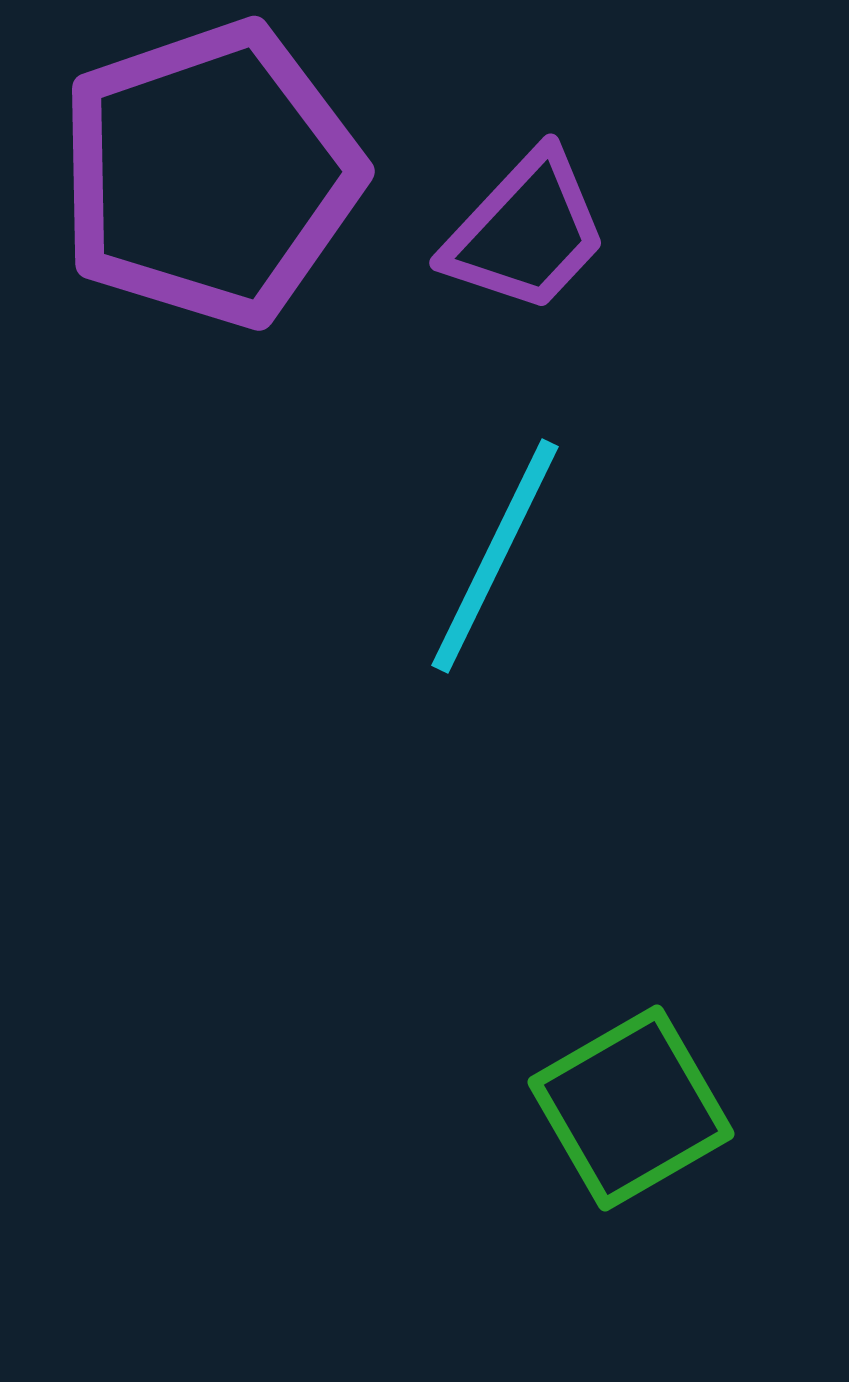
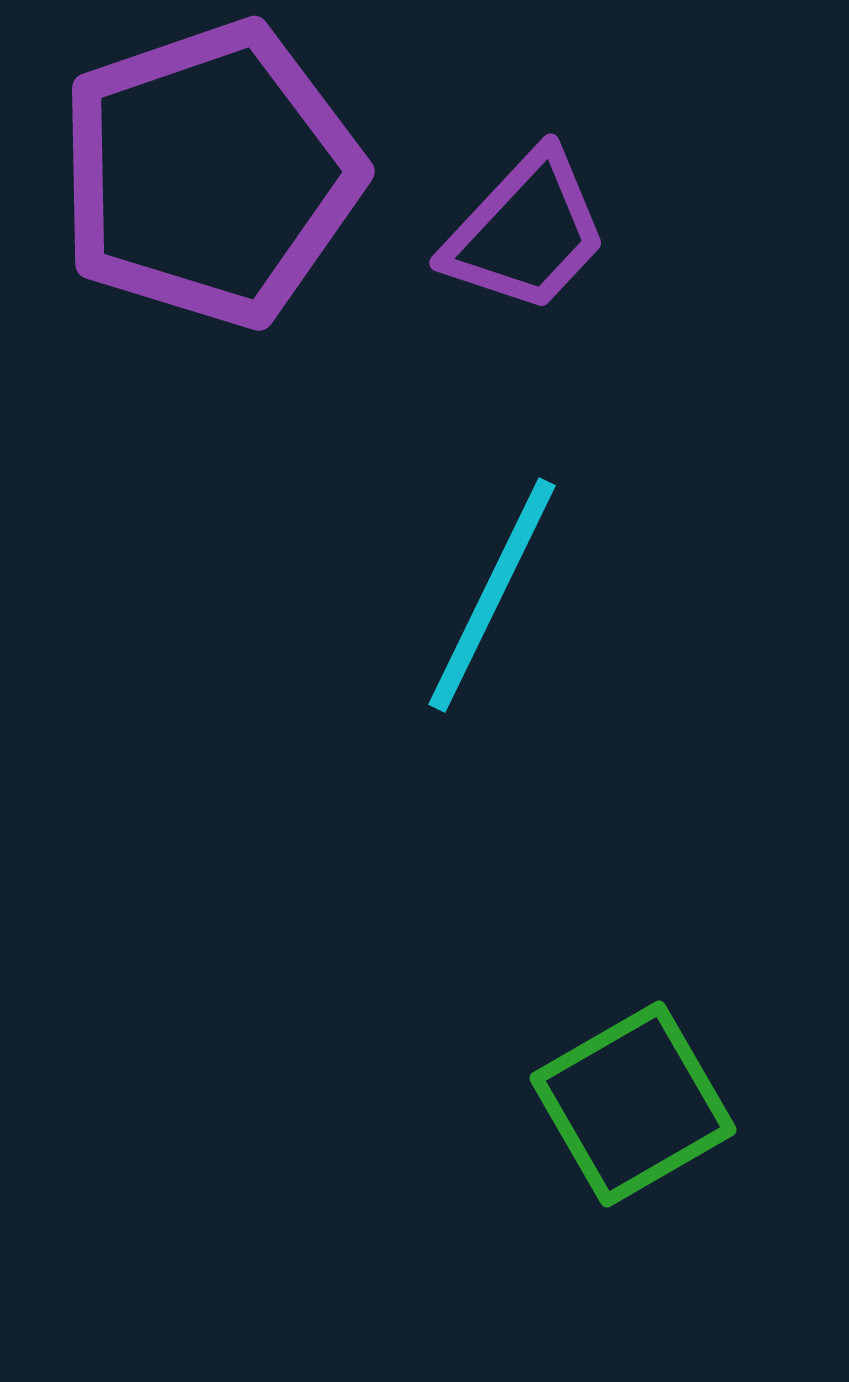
cyan line: moved 3 px left, 39 px down
green square: moved 2 px right, 4 px up
